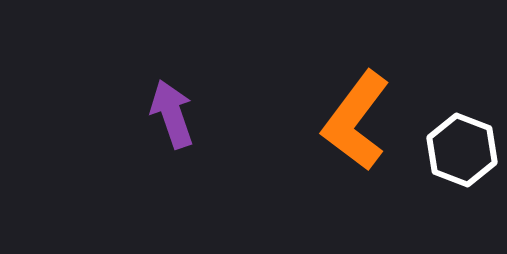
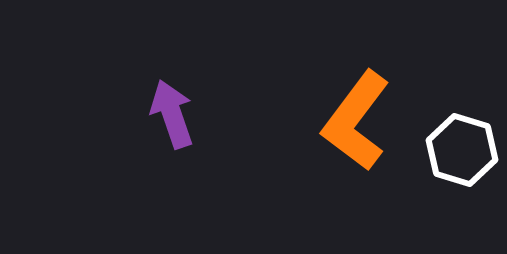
white hexagon: rotated 4 degrees counterclockwise
